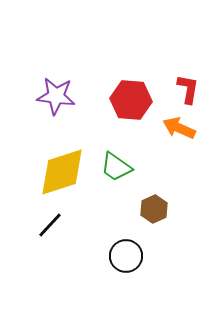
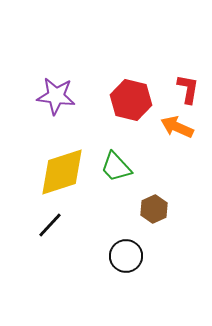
red hexagon: rotated 9 degrees clockwise
orange arrow: moved 2 px left, 1 px up
green trapezoid: rotated 12 degrees clockwise
